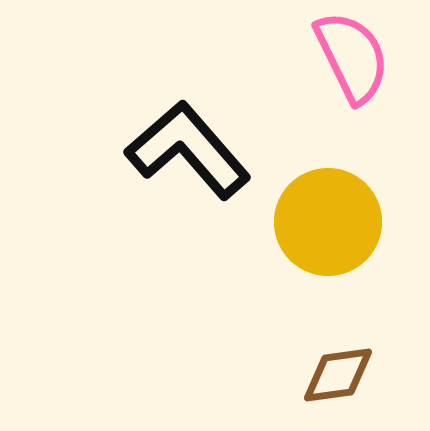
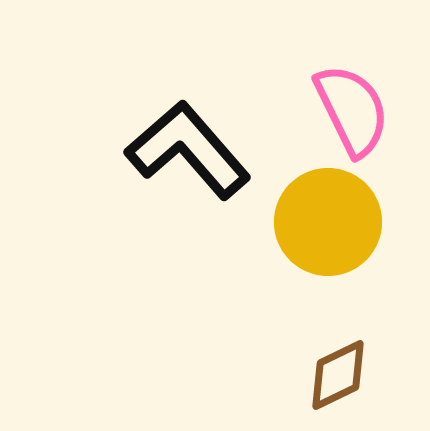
pink semicircle: moved 53 px down
brown diamond: rotated 18 degrees counterclockwise
